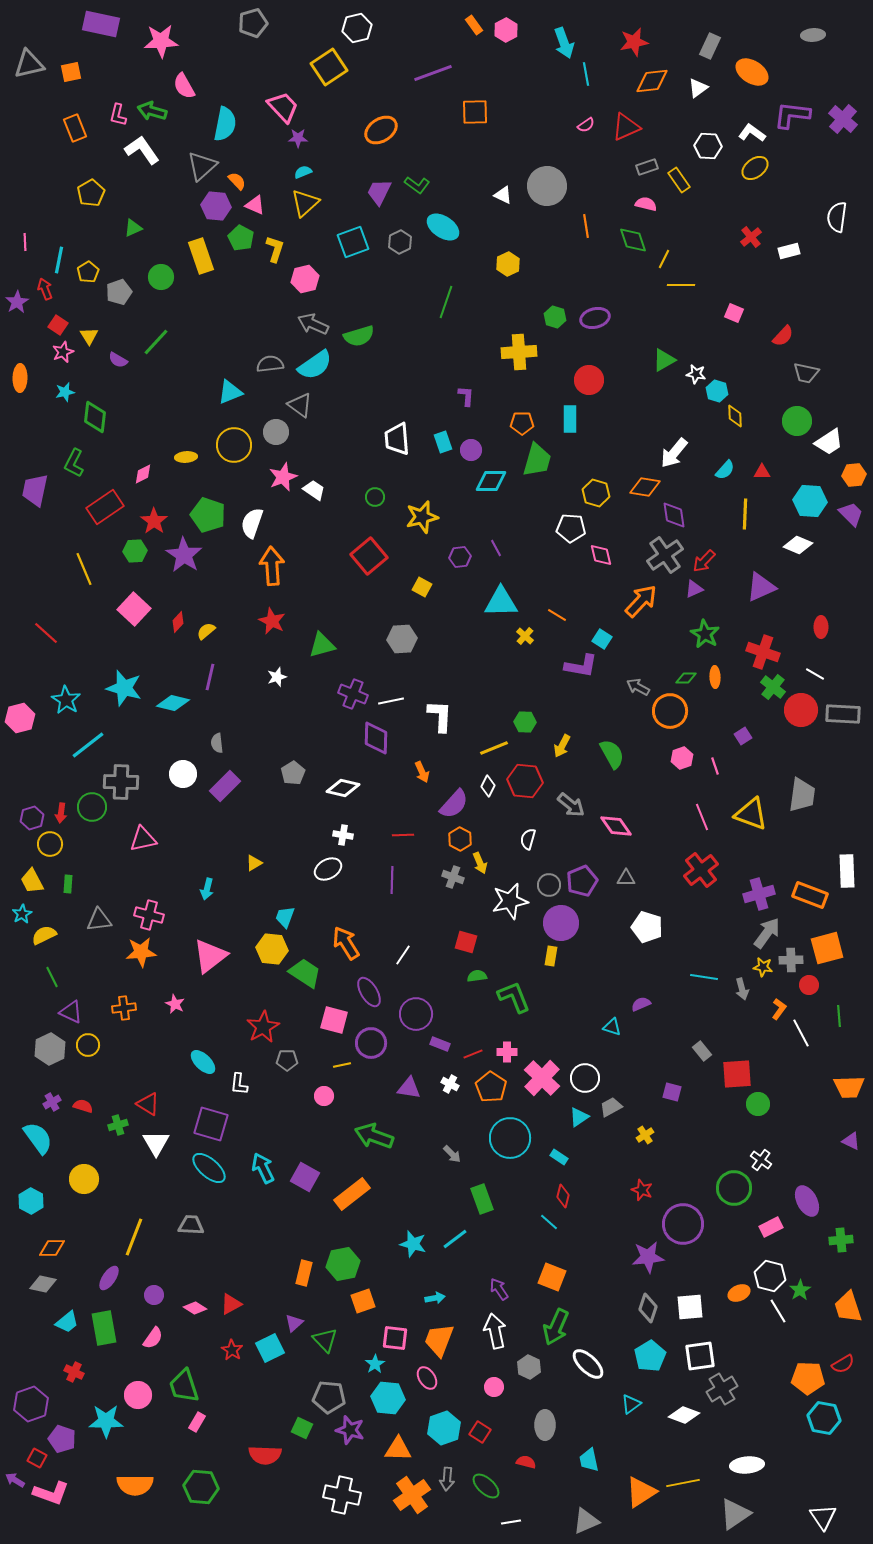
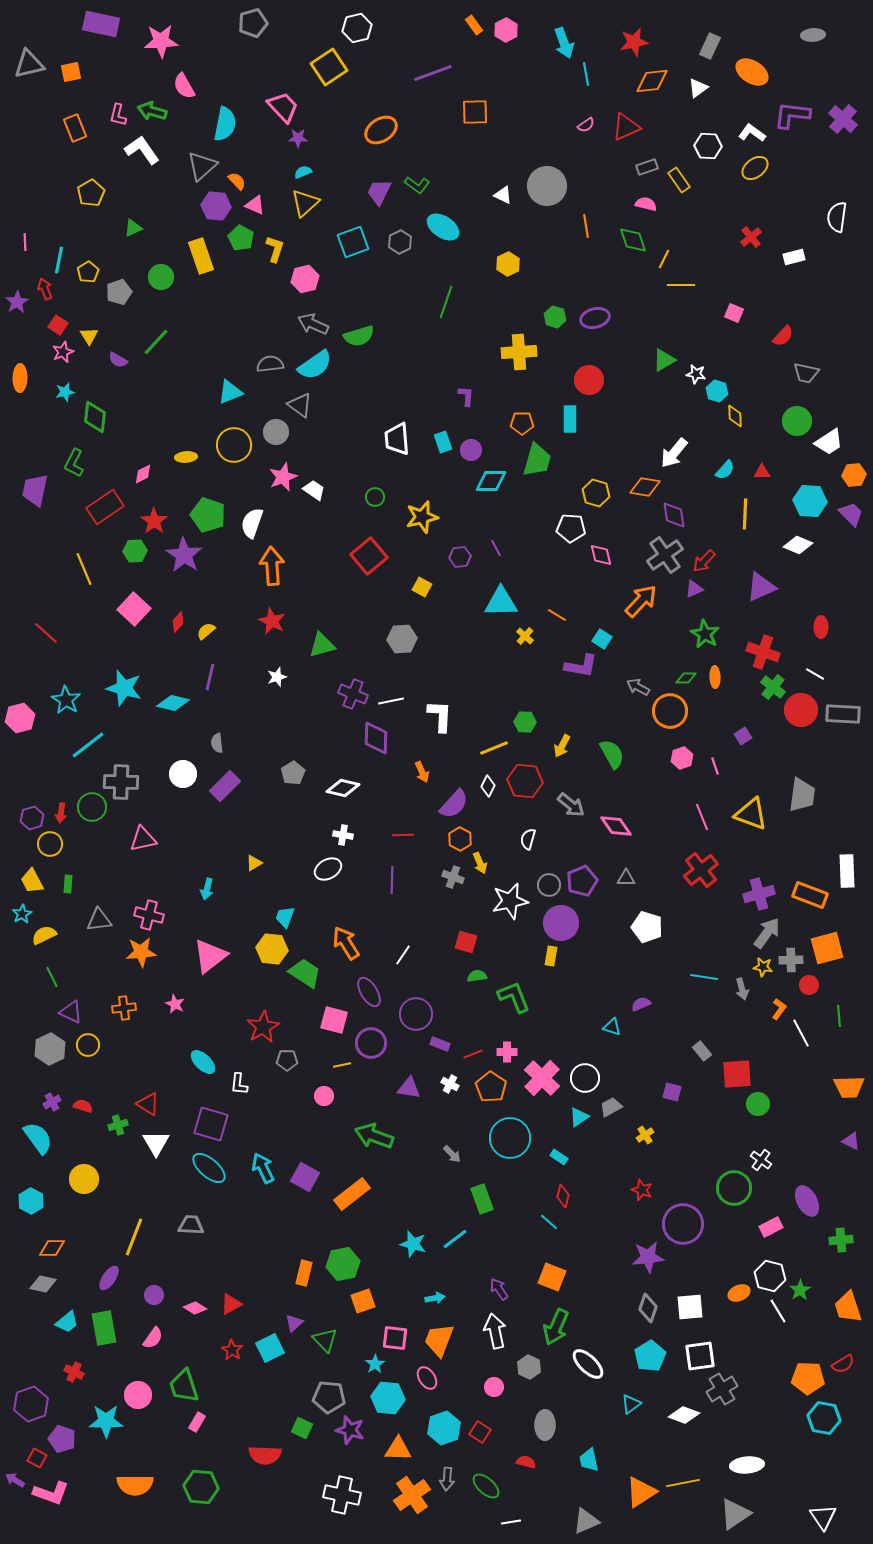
white rectangle at (789, 251): moved 5 px right, 6 px down
